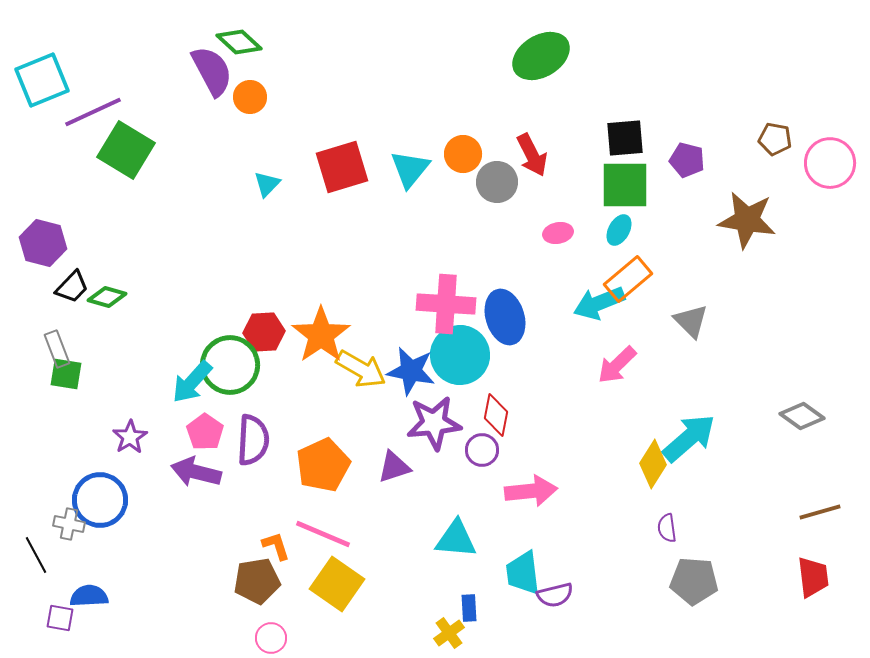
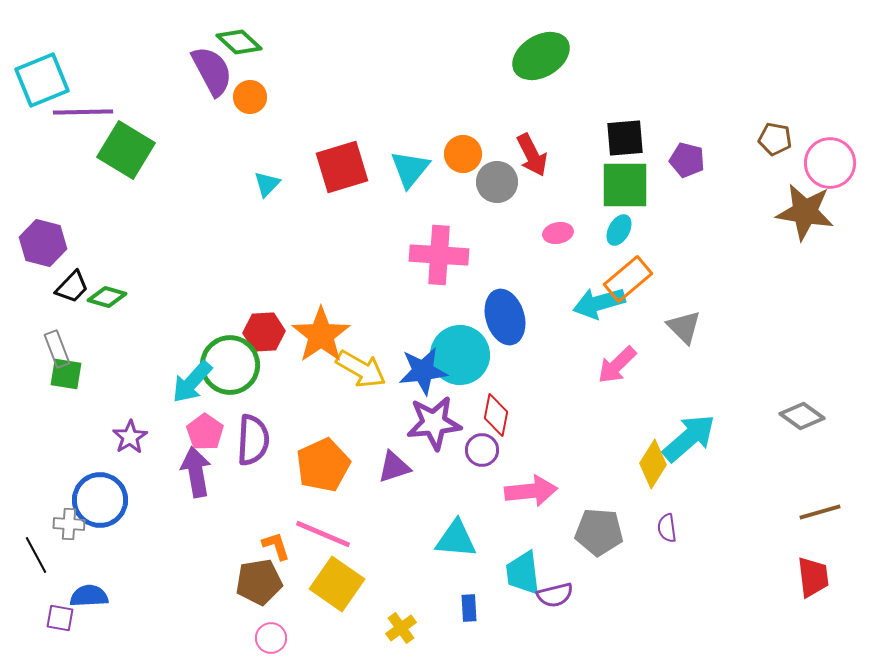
purple line at (93, 112): moved 10 px left; rotated 24 degrees clockwise
brown star at (747, 220): moved 58 px right, 8 px up
cyan arrow at (599, 303): rotated 6 degrees clockwise
pink cross at (446, 304): moved 7 px left, 49 px up
gray triangle at (691, 321): moved 7 px left, 6 px down
blue star at (411, 371): moved 12 px right; rotated 18 degrees counterclockwise
purple arrow at (196, 472): rotated 66 degrees clockwise
gray cross at (69, 524): rotated 8 degrees counterclockwise
brown pentagon at (257, 581): moved 2 px right, 1 px down
gray pentagon at (694, 581): moved 95 px left, 49 px up
yellow cross at (449, 633): moved 48 px left, 5 px up
